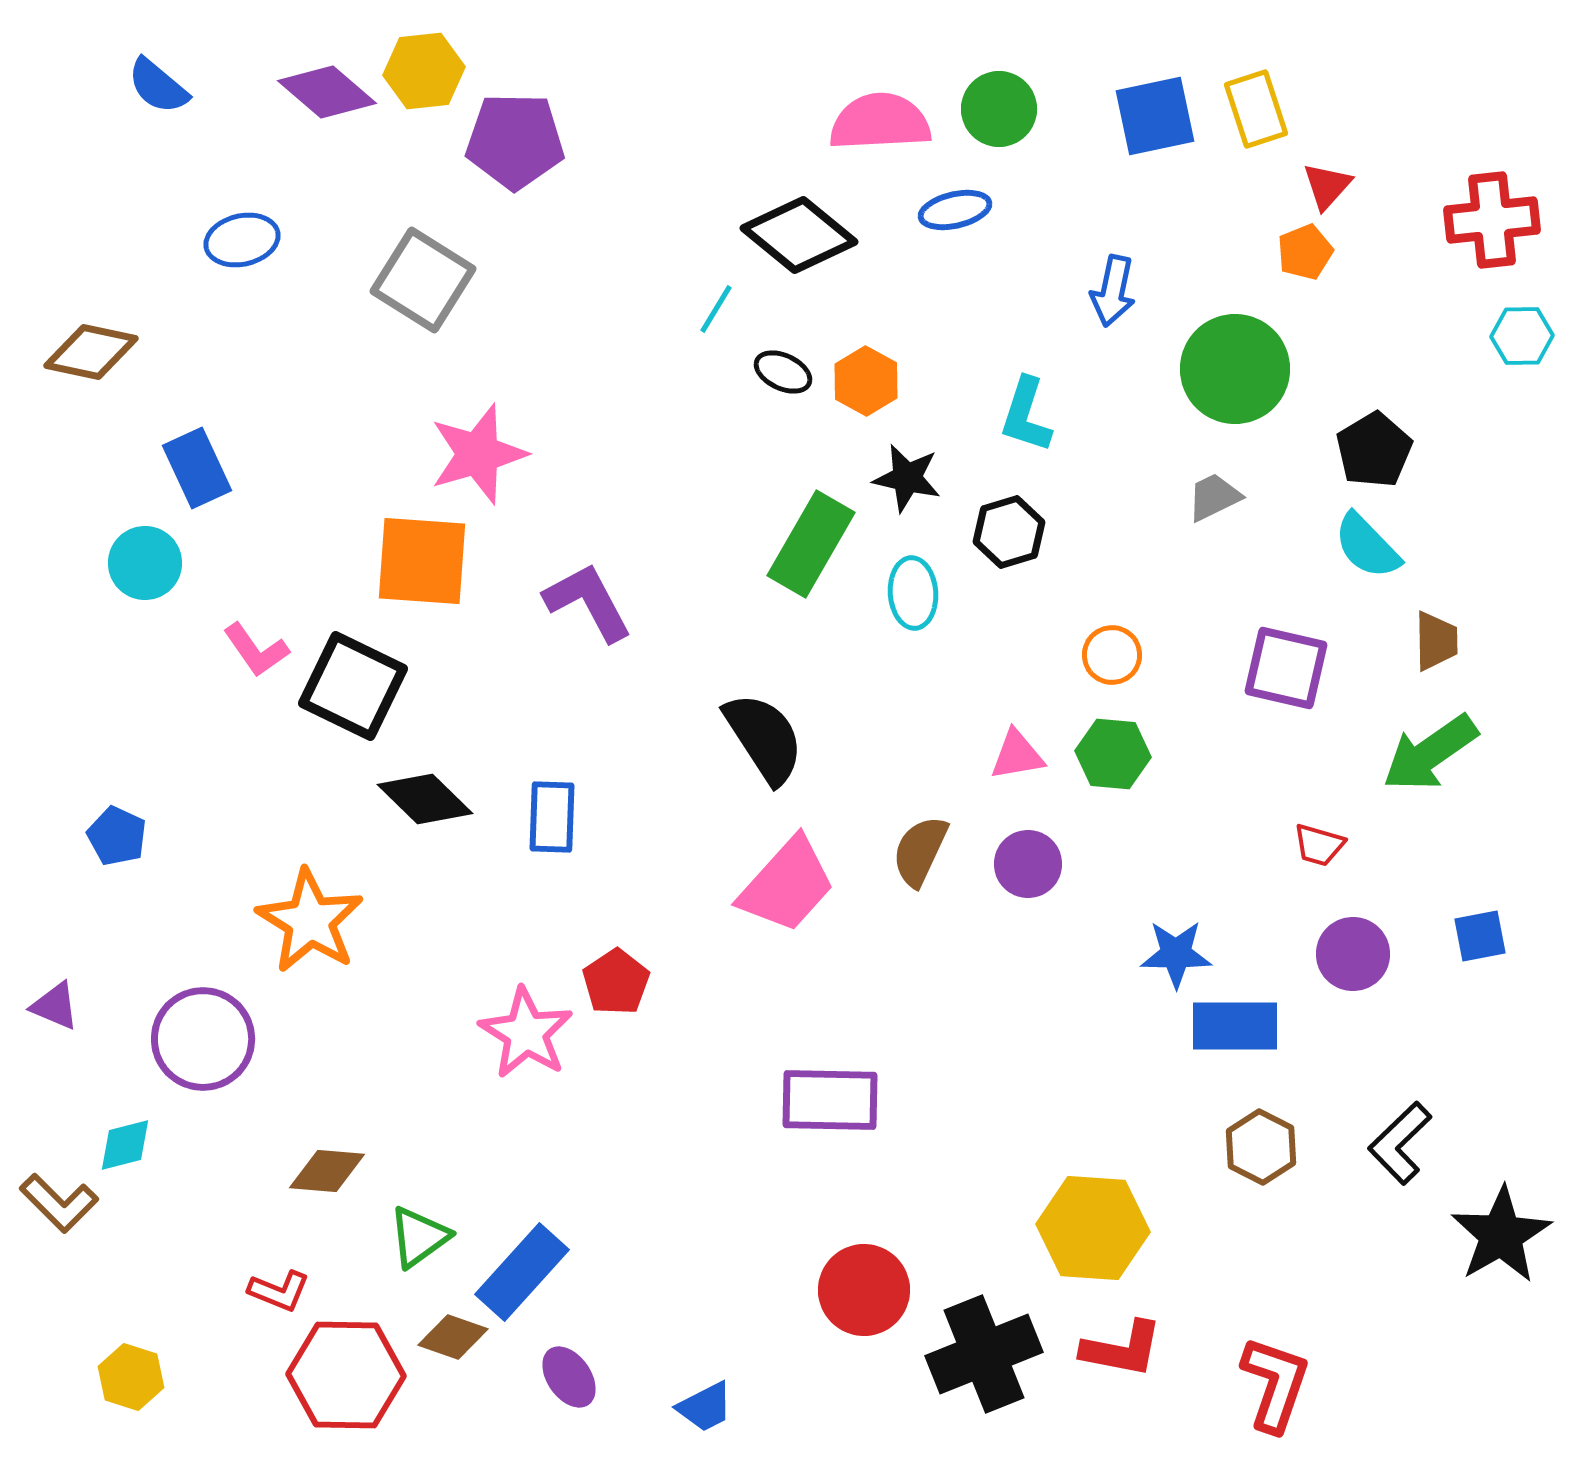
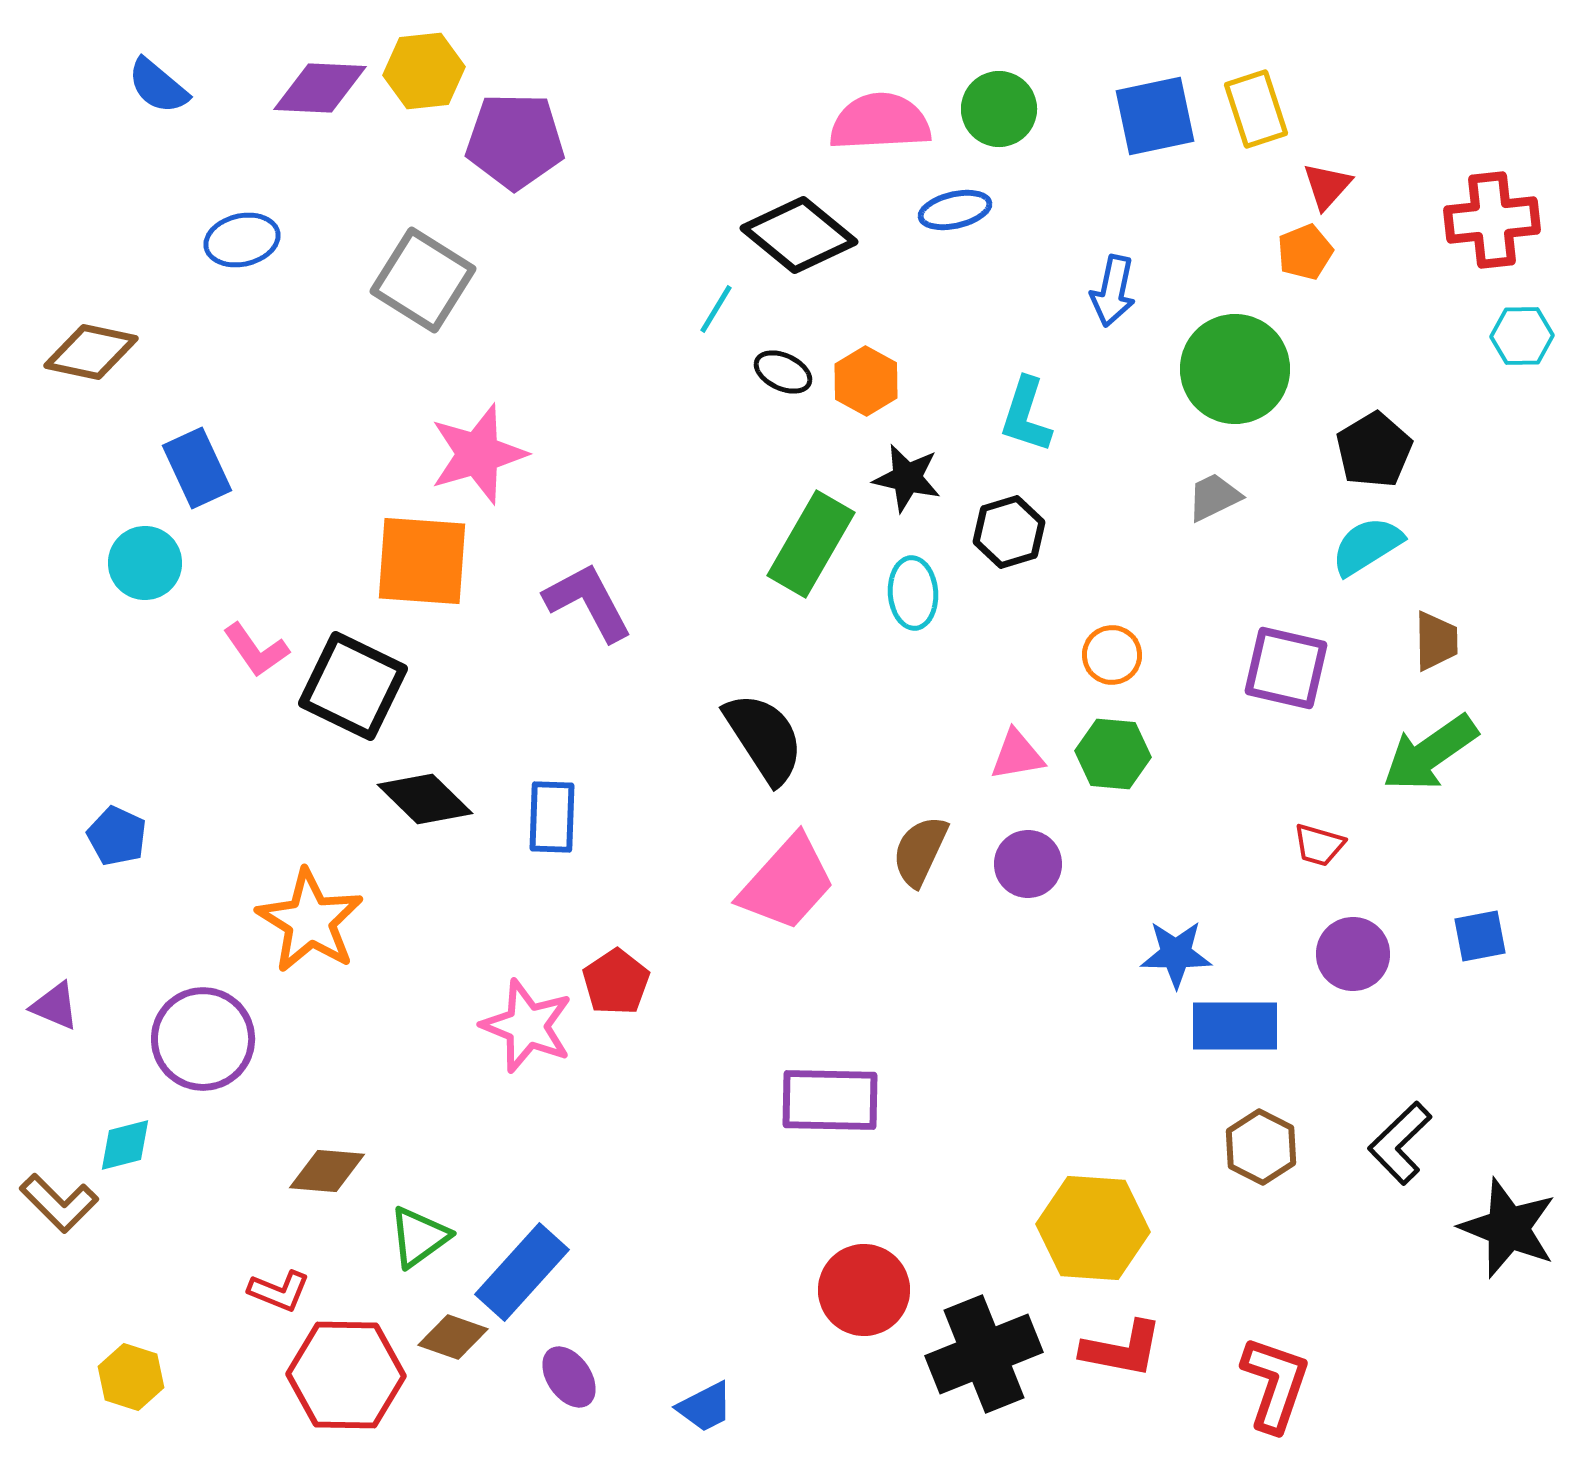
purple diamond at (327, 92): moved 7 px left, 4 px up; rotated 38 degrees counterclockwise
cyan semicircle at (1367, 546): rotated 102 degrees clockwise
pink trapezoid at (787, 885): moved 2 px up
pink star at (526, 1033): moved 1 px right, 7 px up; rotated 10 degrees counterclockwise
black star at (1501, 1235): moved 7 px right, 7 px up; rotated 20 degrees counterclockwise
